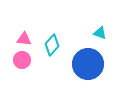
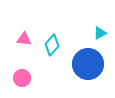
cyan triangle: rotated 48 degrees counterclockwise
pink circle: moved 18 px down
